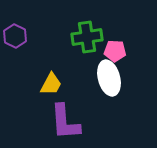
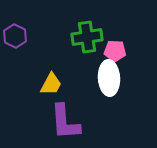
white ellipse: rotated 12 degrees clockwise
